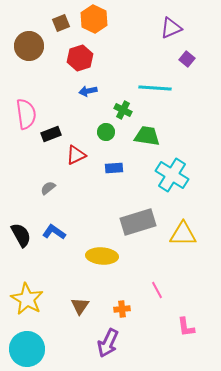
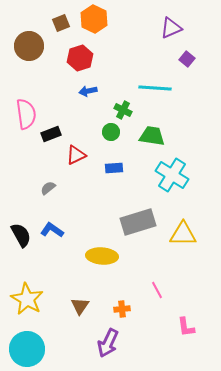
green circle: moved 5 px right
green trapezoid: moved 5 px right
blue L-shape: moved 2 px left, 2 px up
